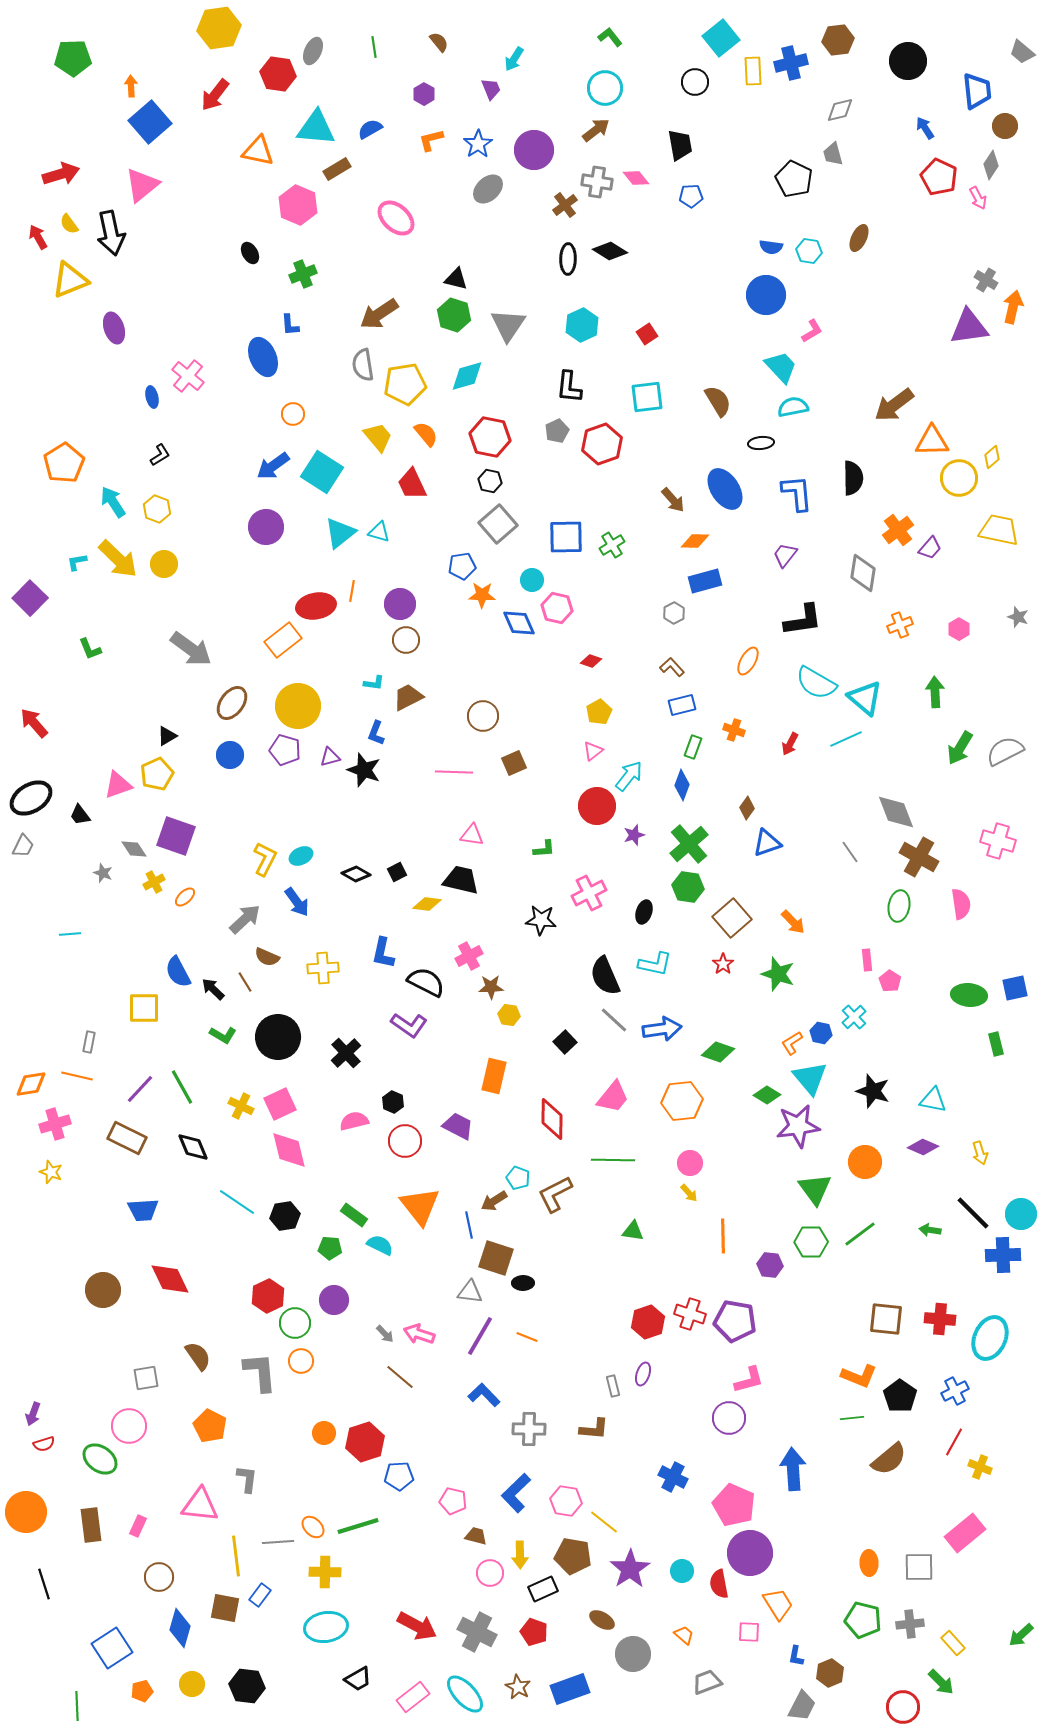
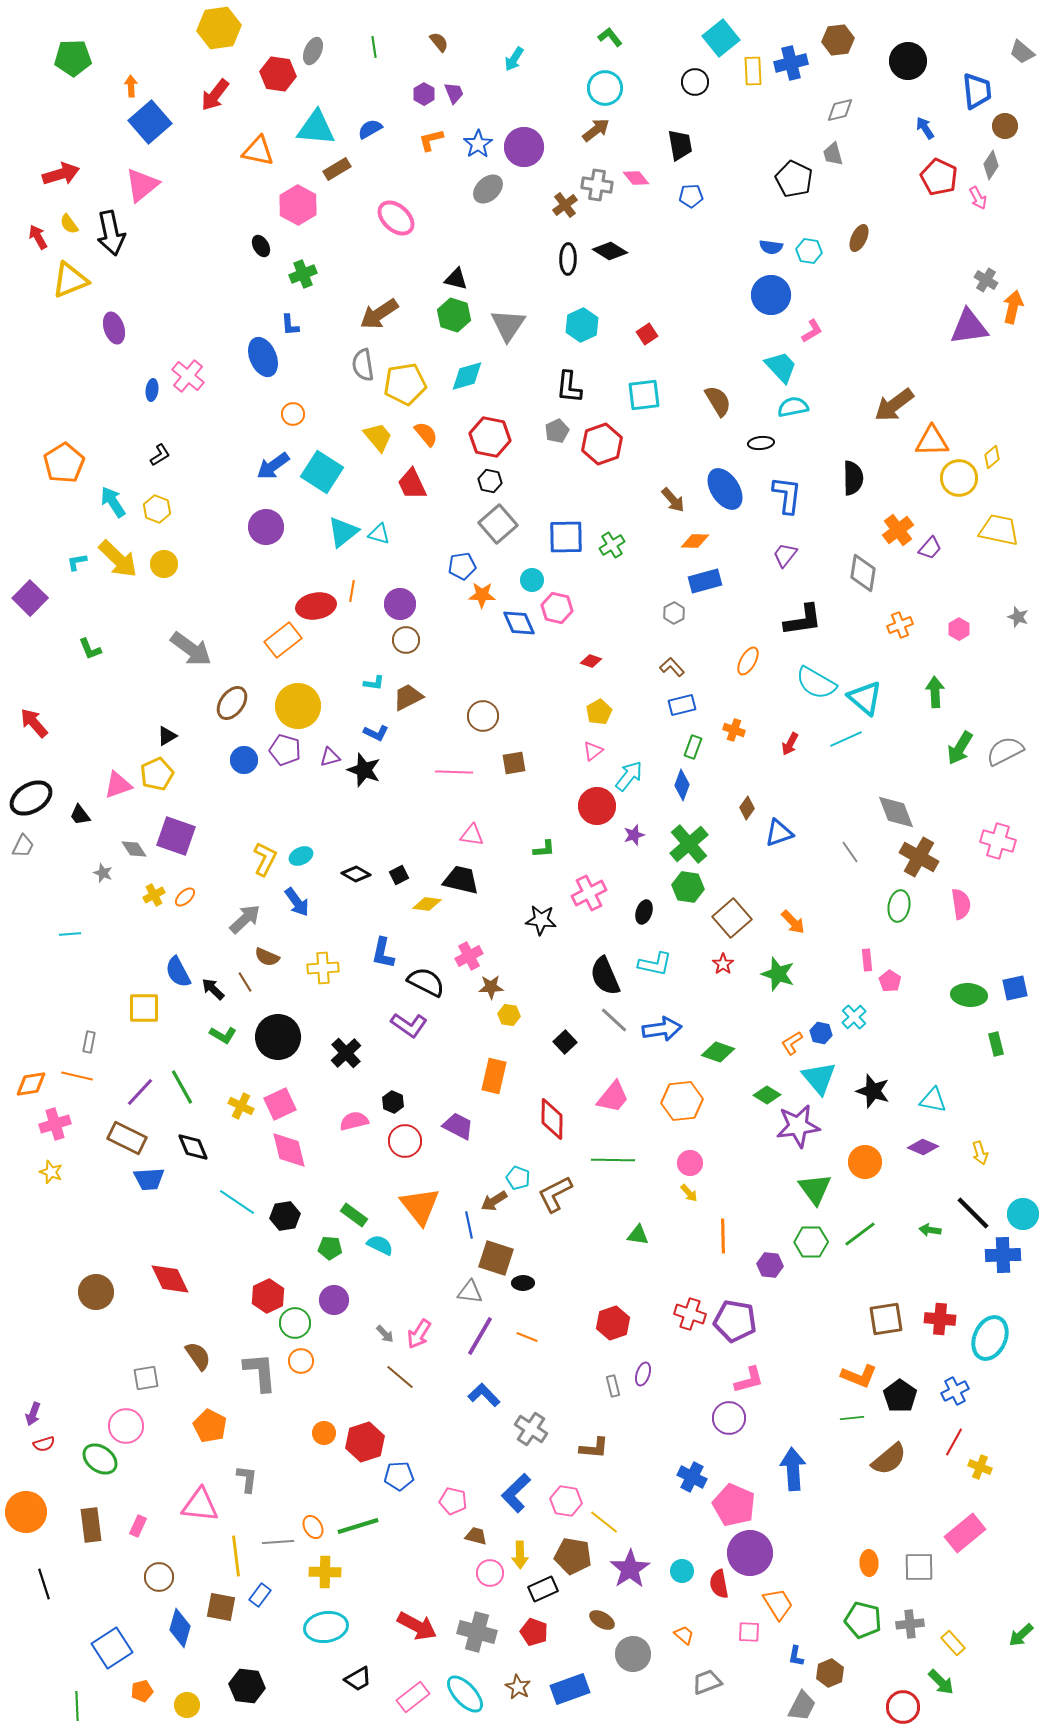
purple trapezoid at (491, 89): moved 37 px left, 4 px down
purple circle at (534, 150): moved 10 px left, 3 px up
gray cross at (597, 182): moved 3 px down
pink hexagon at (298, 205): rotated 6 degrees clockwise
black ellipse at (250, 253): moved 11 px right, 7 px up
blue circle at (766, 295): moved 5 px right
blue ellipse at (152, 397): moved 7 px up; rotated 20 degrees clockwise
cyan square at (647, 397): moved 3 px left, 2 px up
blue L-shape at (797, 493): moved 10 px left, 2 px down; rotated 12 degrees clockwise
cyan triangle at (379, 532): moved 2 px down
cyan triangle at (340, 533): moved 3 px right, 1 px up
blue L-shape at (376, 733): rotated 85 degrees counterclockwise
blue circle at (230, 755): moved 14 px right, 5 px down
brown square at (514, 763): rotated 15 degrees clockwise
blue triangle at (767, 843): moved 12 px right, 10 px up
black square at (397, 872): moved 2 px right, 3 px down
yellow cross at (154, 882): moved 13 px down
cyan triangle at (810, 1078): moved 9 px right
purple line at (140, 1089): moved 3 px down
blue trapezoid at (143, 1210): moved 6 px right, 31 px up
cyan circle at (1021, 1214): moved 2 px right
green triangle at (633, 1231): moved 5 px right, 4 px down
brown circle at (103, 1290): moved 7 px left, 2 px down
brown square at (886, 1319): rotated 15 degrees counterclockwise
red hexagon at (648, 1322): moved 35 px left, 1 px down
pink arrow at (419, 1334): rotated 76 degrees counterclockwise
pink circle at (129, 1426): moved 3 px left
gray cross at (529, 1429): moved 2 px right; rotated 32 degrees clockwise
brown L-shape at (594, 1429): moved 19 px down
blue cross at (673, 1477): moved 19 px right
orange ellipse at (313, 1527): rotated 15 degrees clockwise
brown square at (225, 1608): moved 4 px left, 1 px up
gray cross at (477, 1632): rotated 12 degrees counterclockwise
yellow circle at (192, 1684): moved 5 px left, 21 px down
